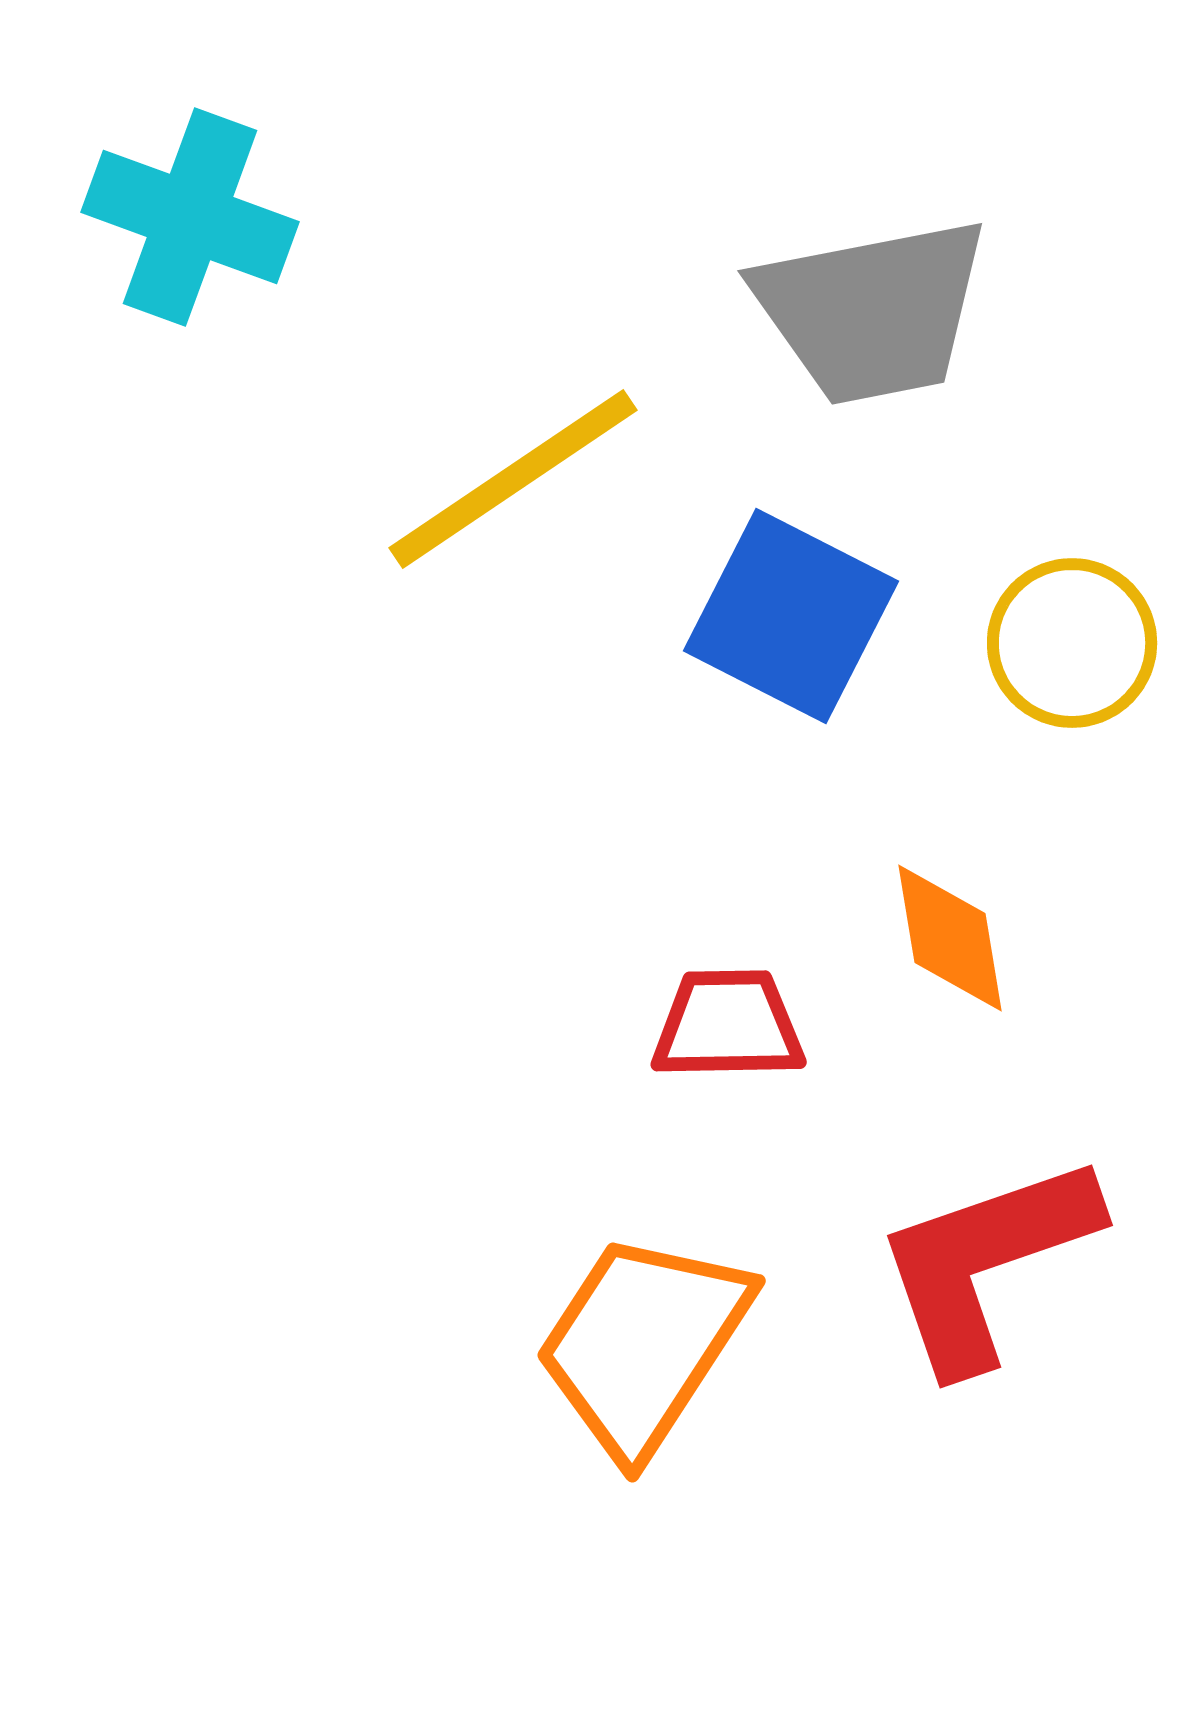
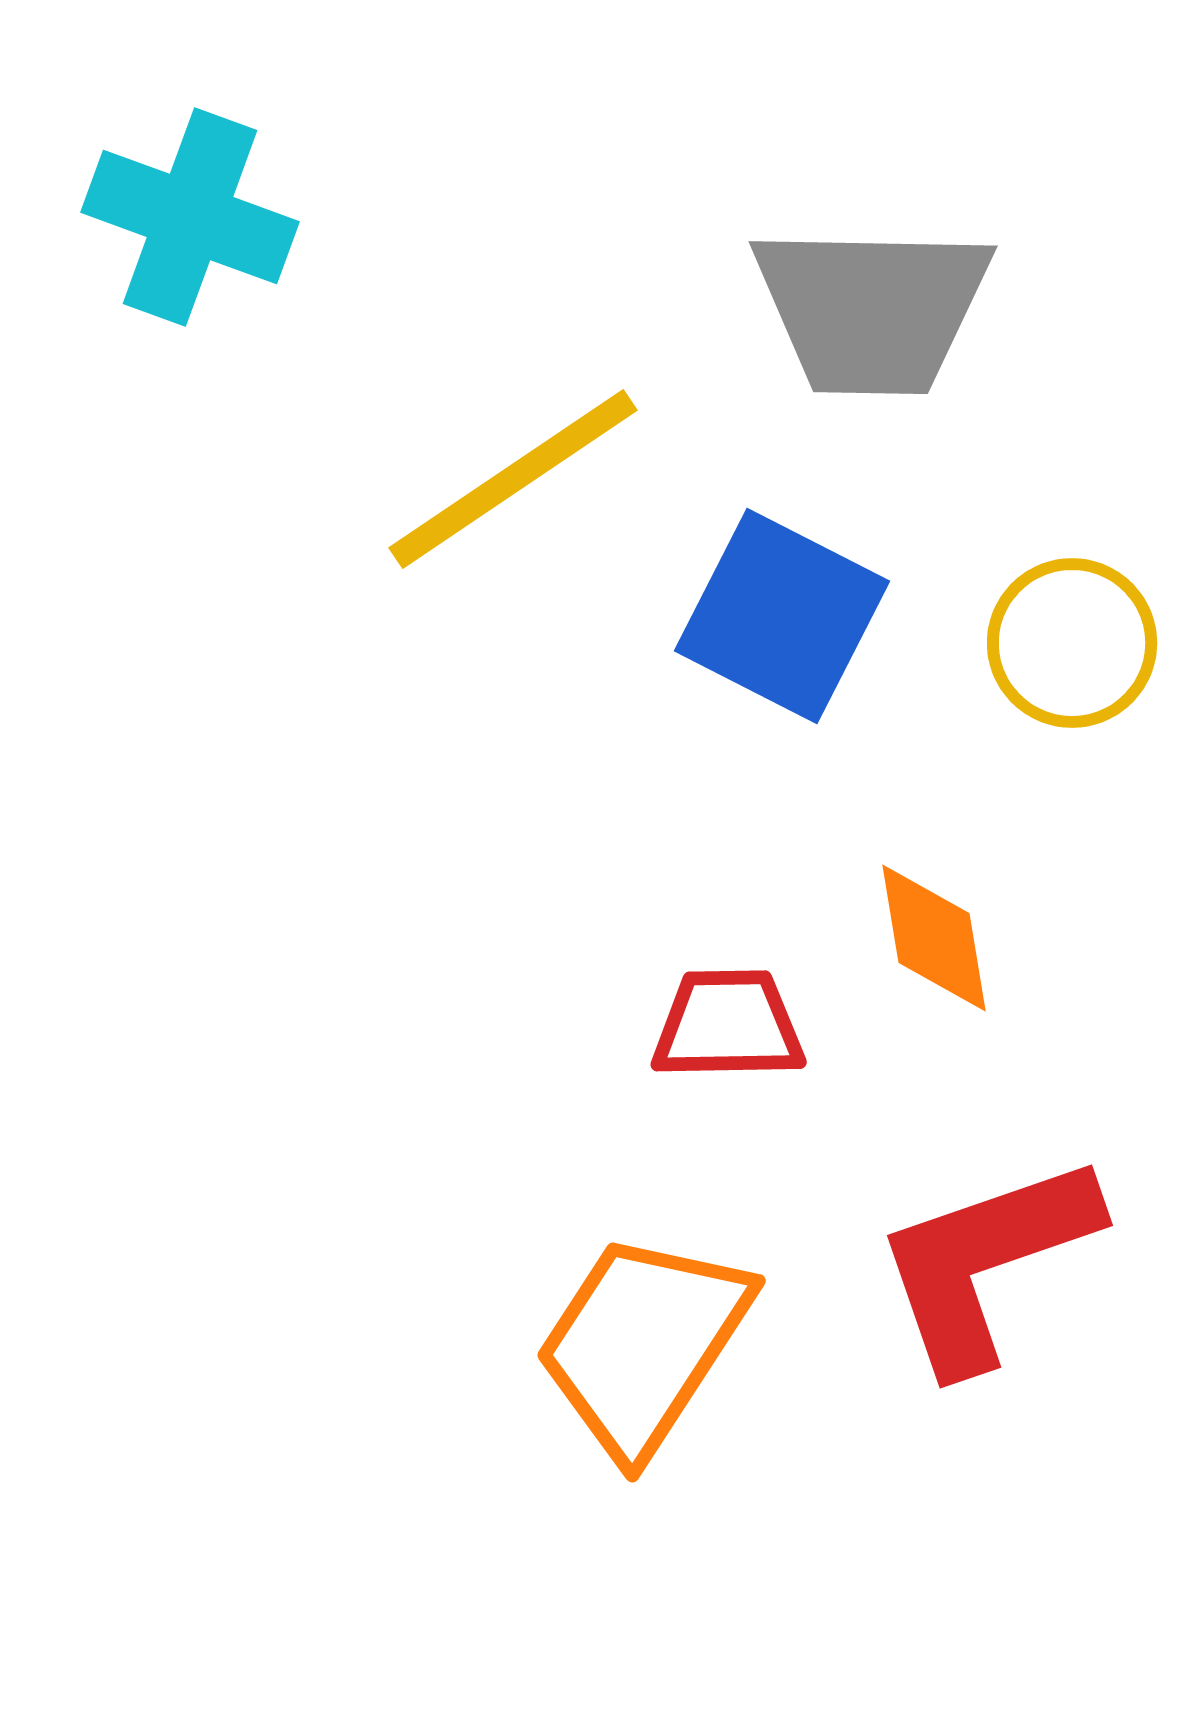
gray trapezoid: moved 2 px up; rotated 12 degrees clockwise
blue square: moved 9 px left
orange diamond: moved 16 px left
